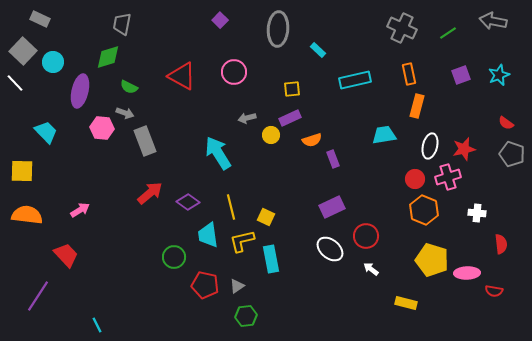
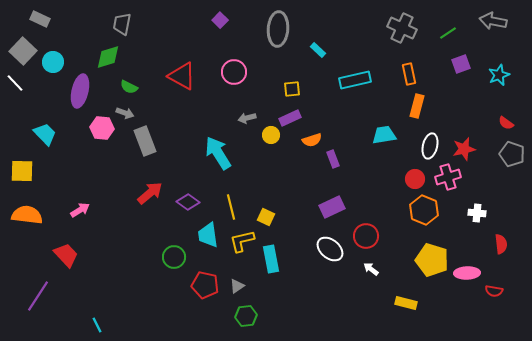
purple square at (461, 75): moved 11 px up
cyan trapezoid at (46, 132): moved 1 px left, 2 px down
